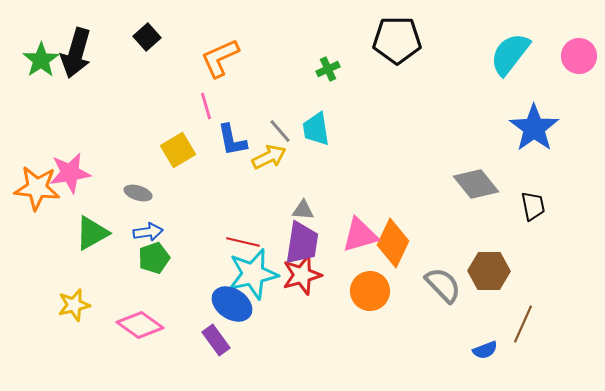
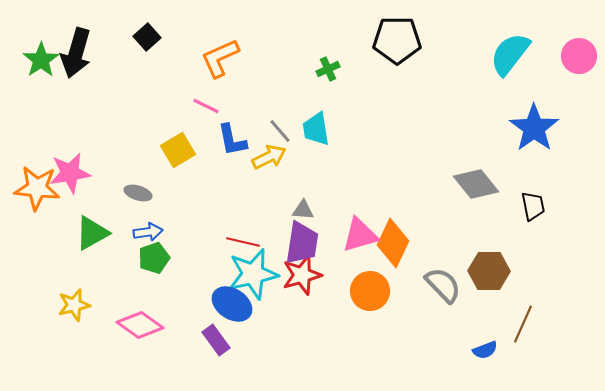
pink line: rotated 48 degrees counterclockwise
